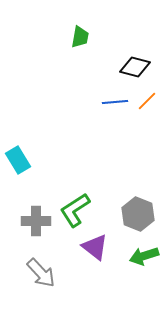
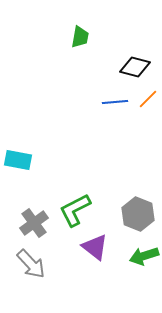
orange line: moved 1 px right, 2 px up
cyan rectangle: rotated 48 degrees counterclockwise
green L-shape: rotated 6 degrees clockwise
gray cross: moved 2 px left, 2 px down; rotated 36 degrees counterclockwise
gray arrow: moved 10 px left, 9 px up
